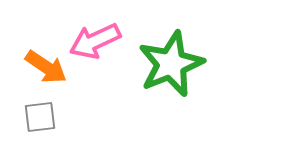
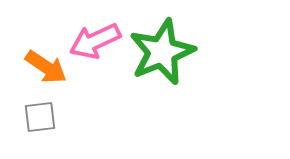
green star: moved 9 px left, 12 px up
